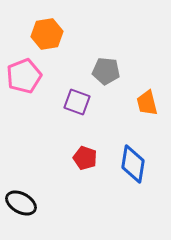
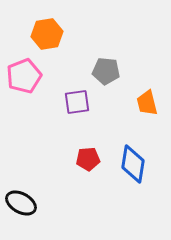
purple square: rotated 28 degrees counterclockwise
red pentagon: moved 3 px right, 1 px down; rotated 25 degrees counterclockwise
